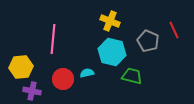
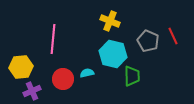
red line: moved 1 px left, 6 px down
cyan hexagon: moved 1 px right, 2 px down
green trapezoid: rotated 75 degrees clockwise
purple cross: rotated 36 degrees counterclockwise
